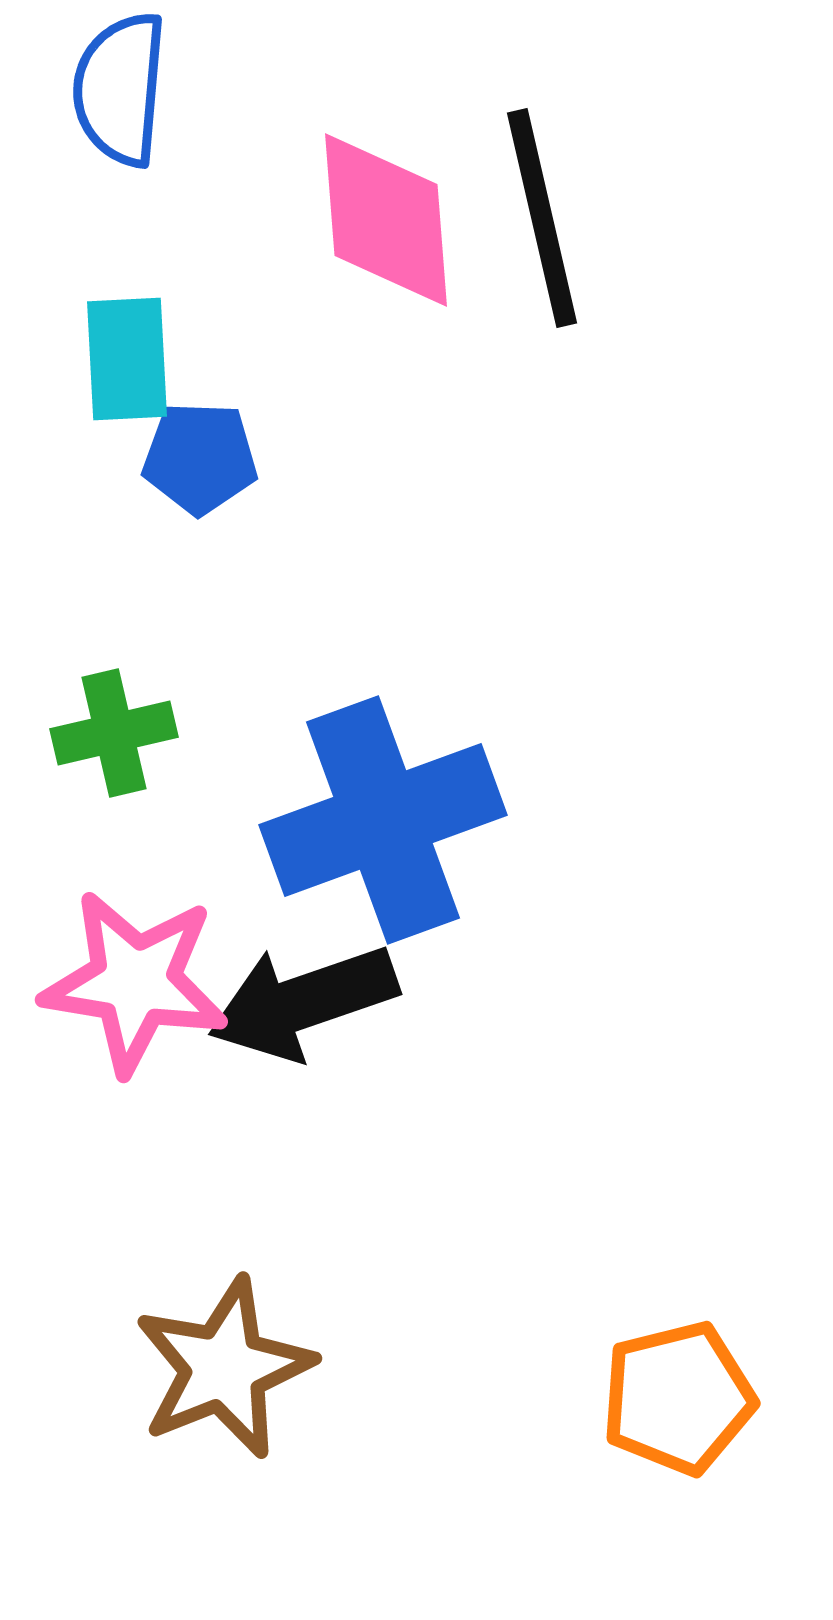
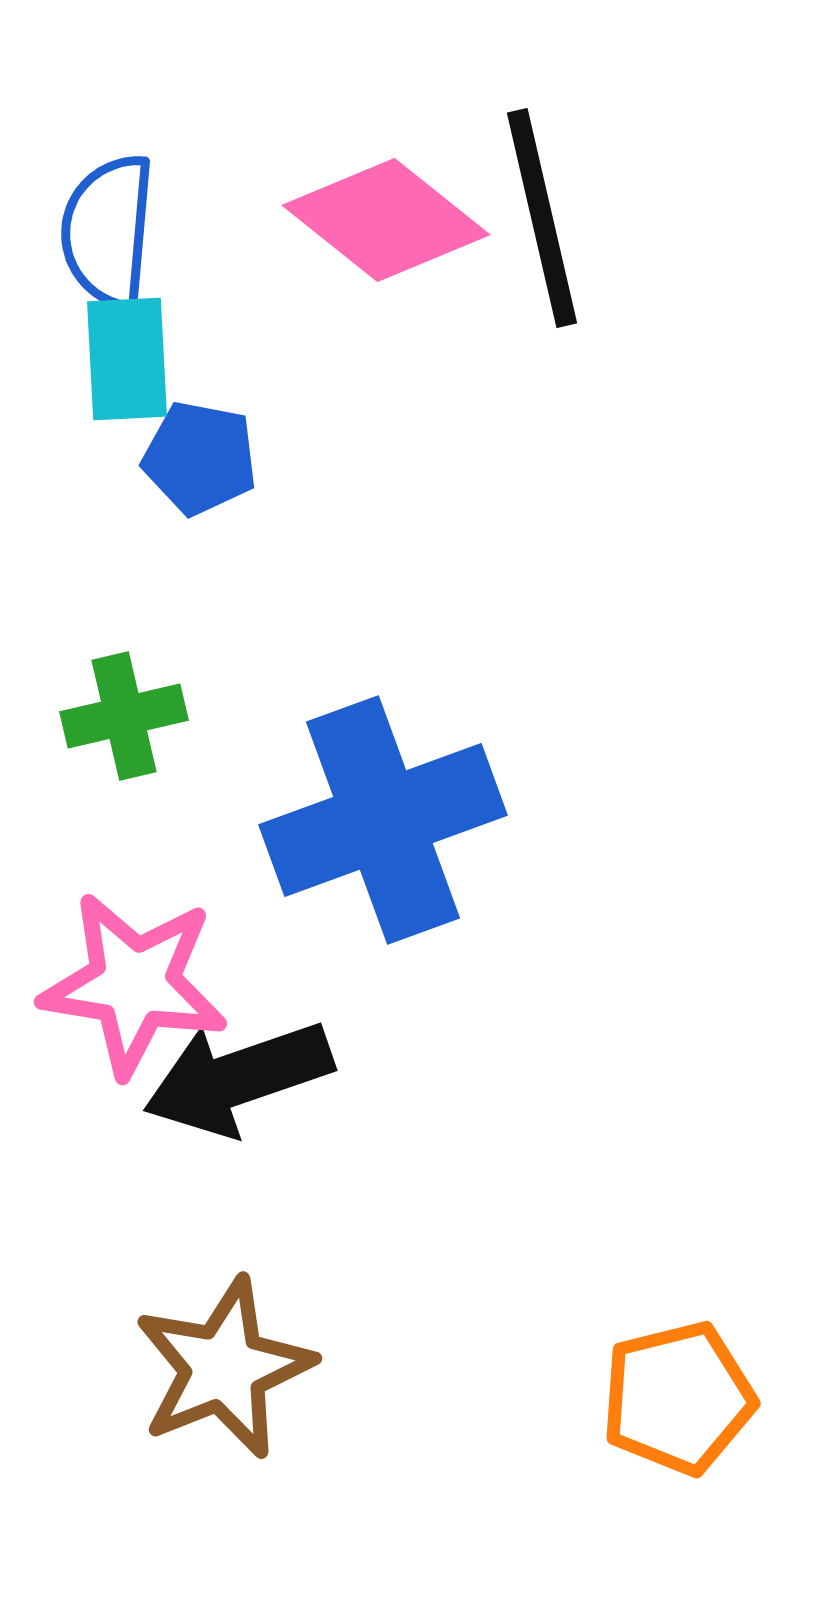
blue semicircle: moved 12 px left, 142 px down
pink diamond: rotated 47 degrees counterclockwise
blue pentagon: rotated 9 degrees clockwise
green cross: moved 10 px right, 17 px up
pink star: moved 1 px left, 2 px down
black arrow: moved 65 px left, 76 px down
